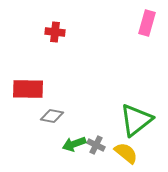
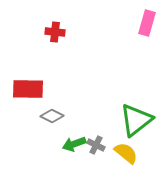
gray diamond: rotated 15 degrees clockwise
